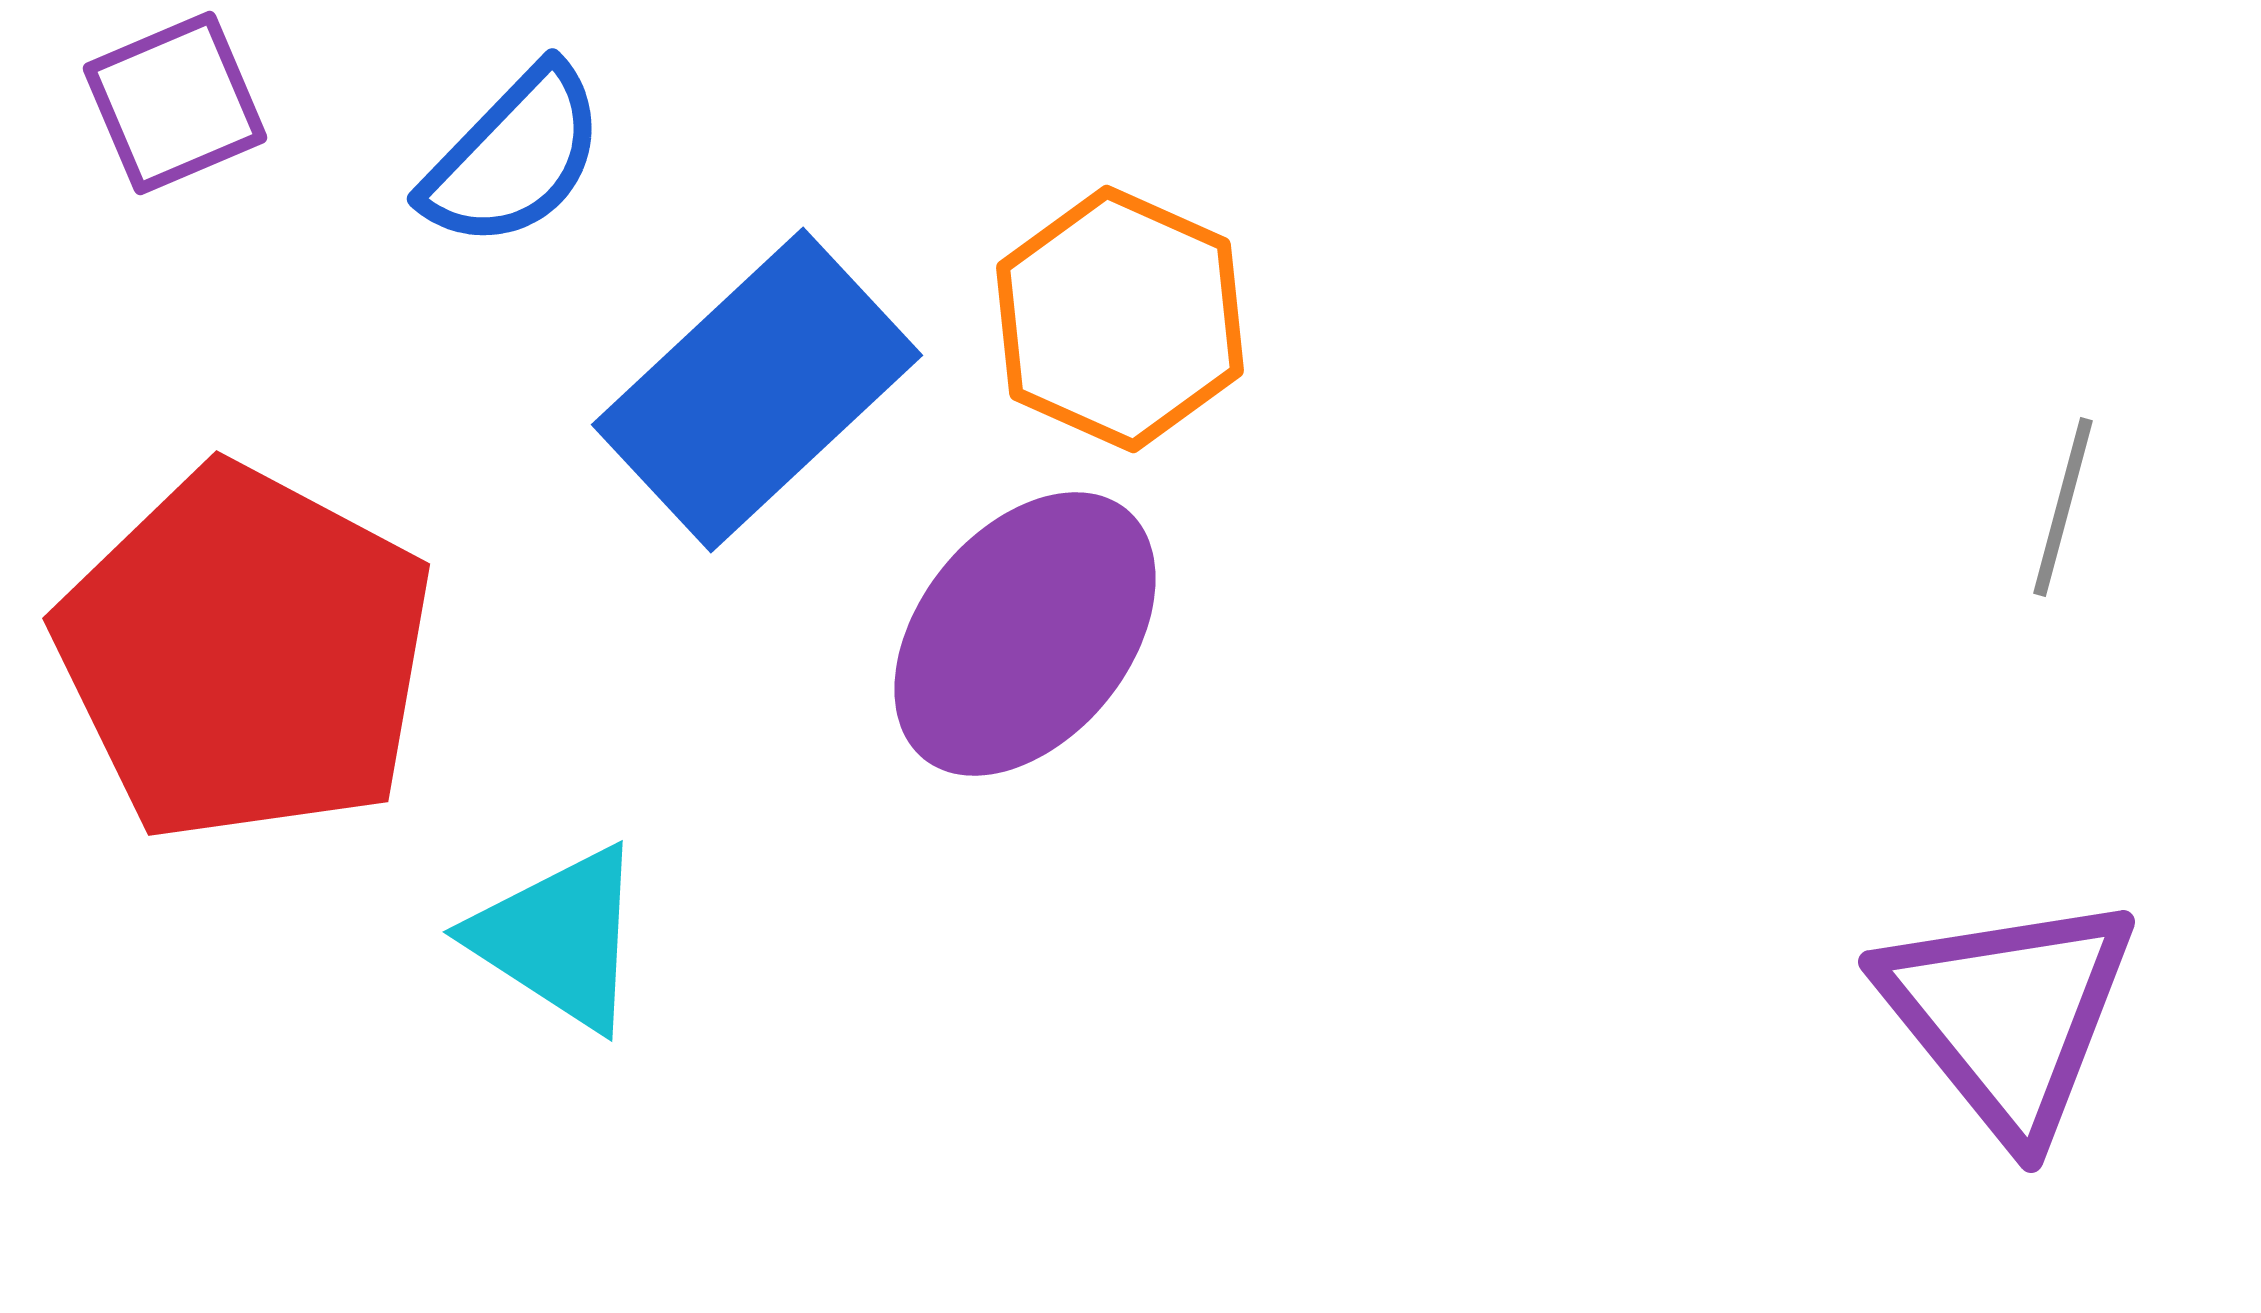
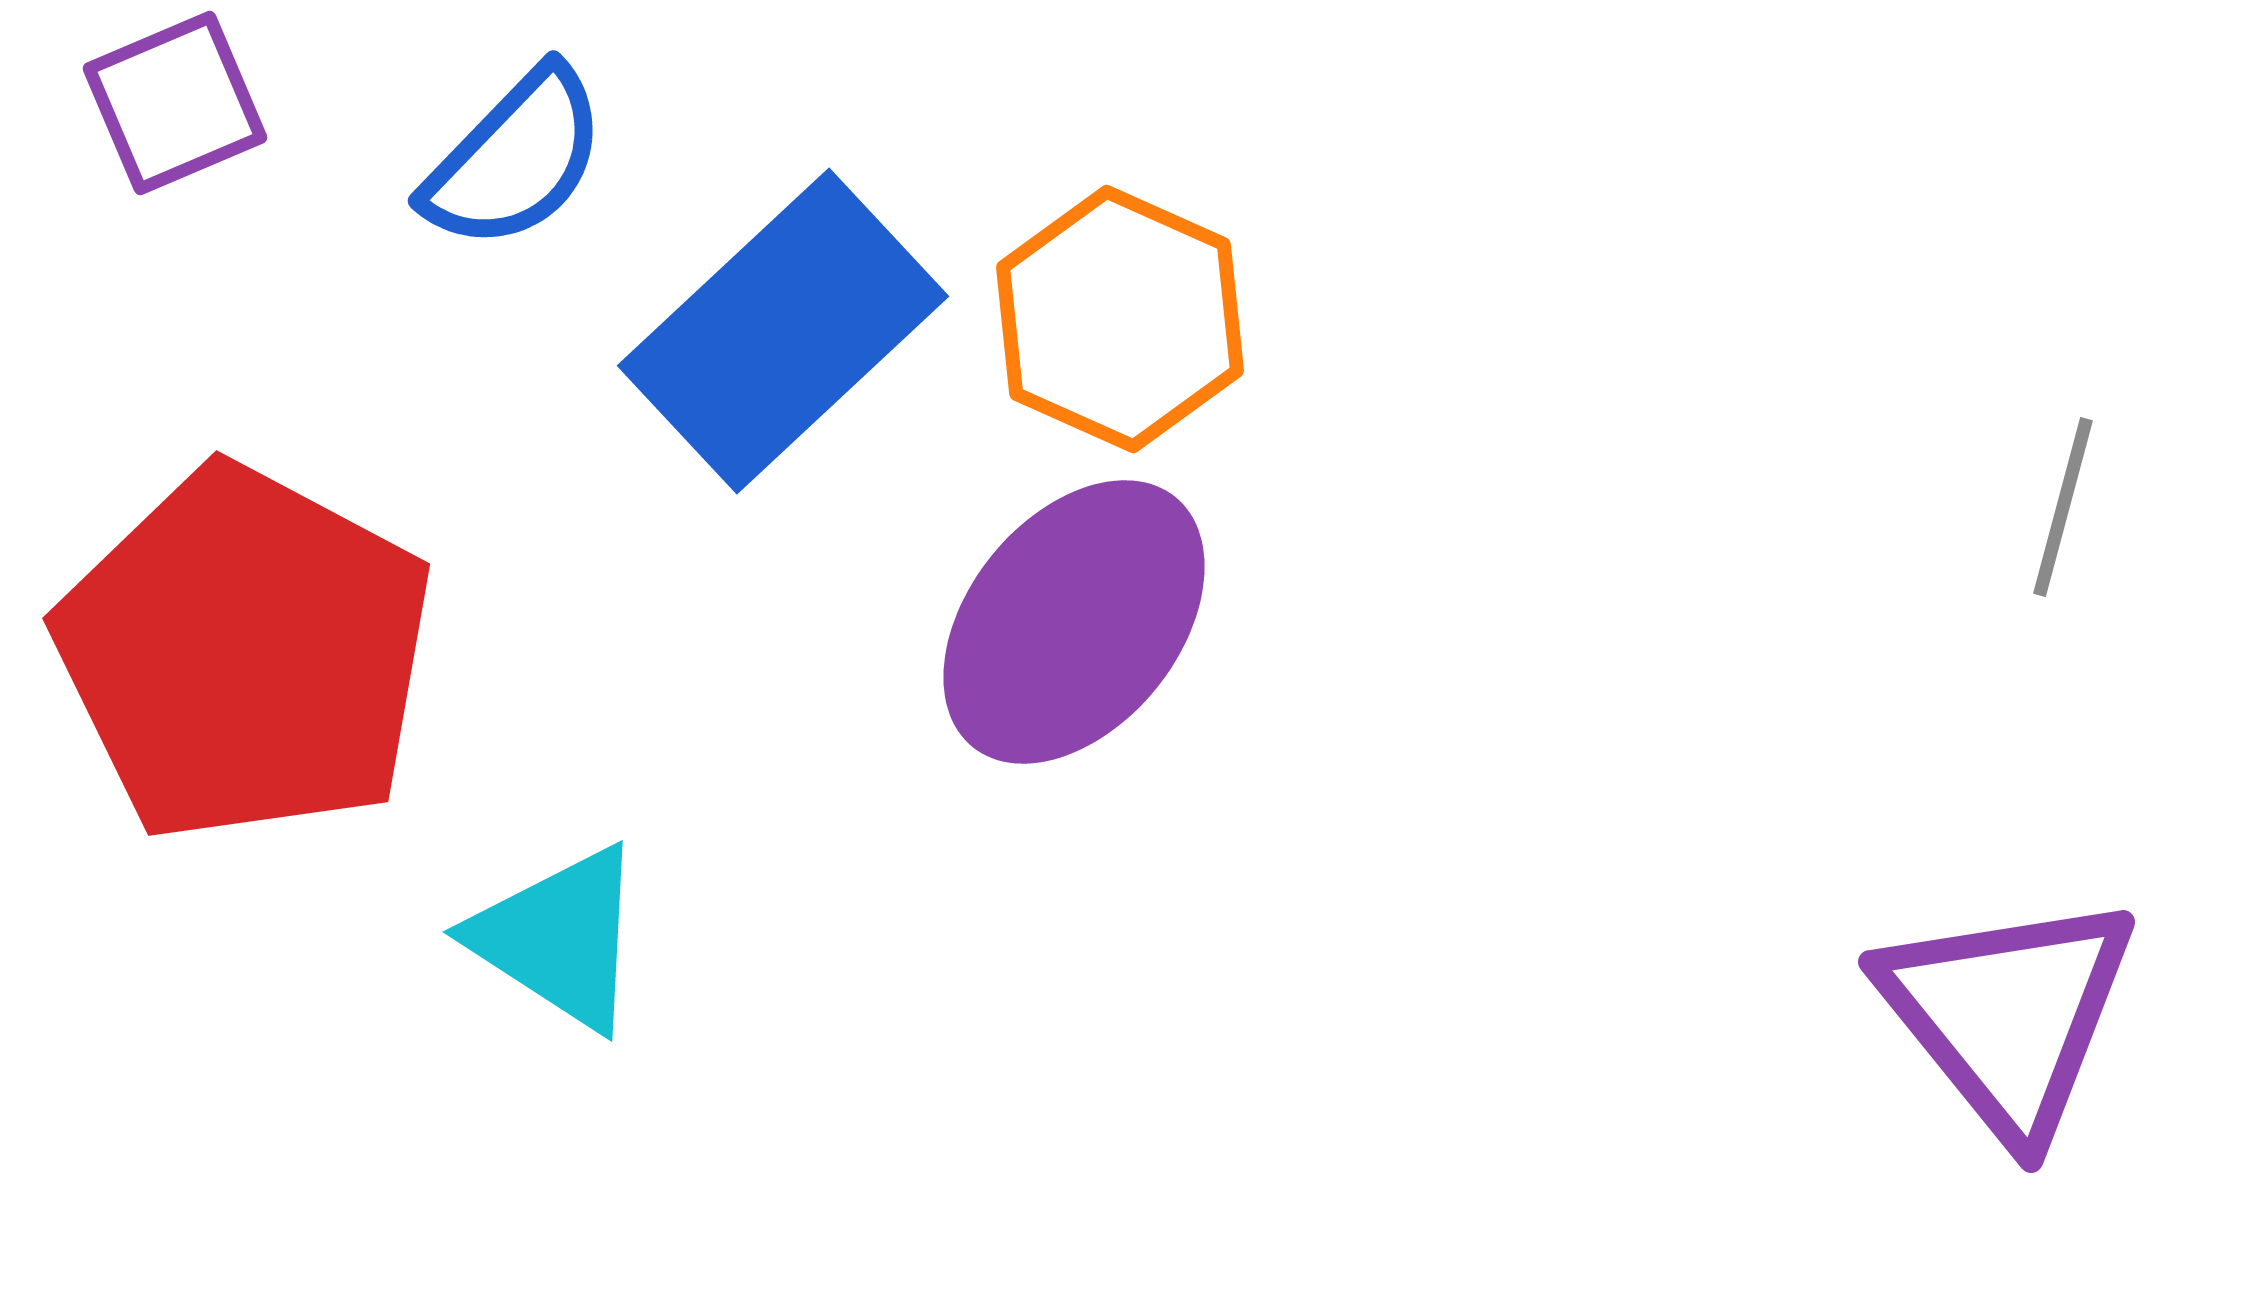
blue semicircle: moved 1 px right, 2 px down
blue rectangle: moved 26 px right, 59 px up
purple ellipse: moved 49 px right, 12 px up
